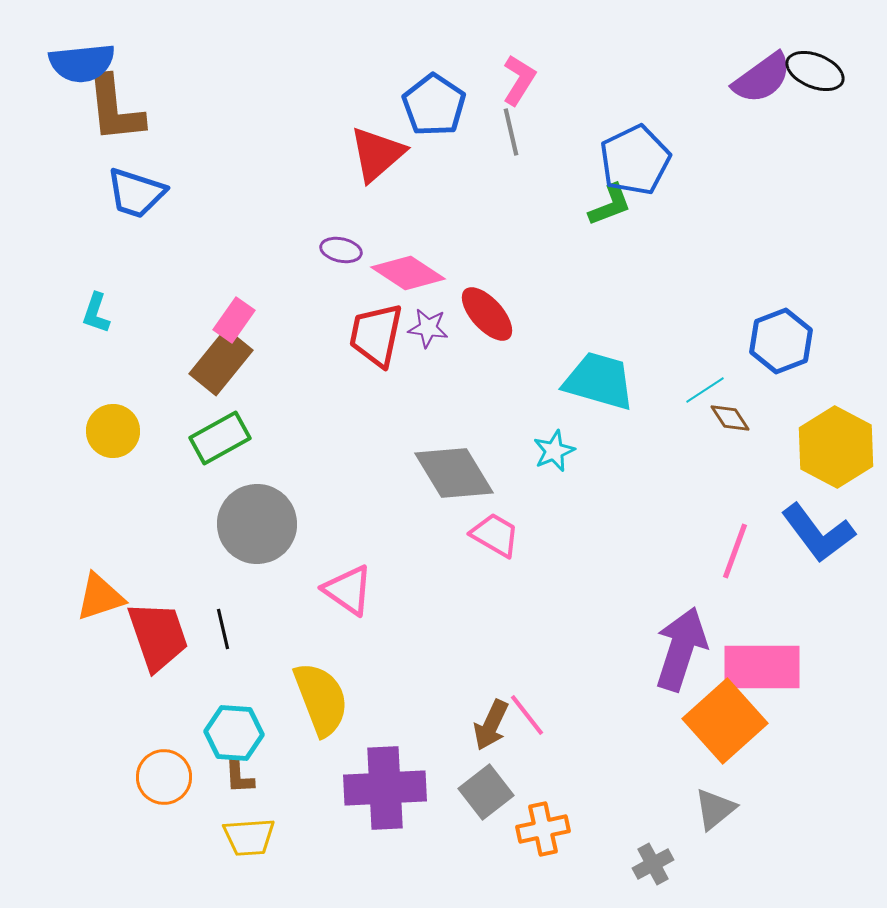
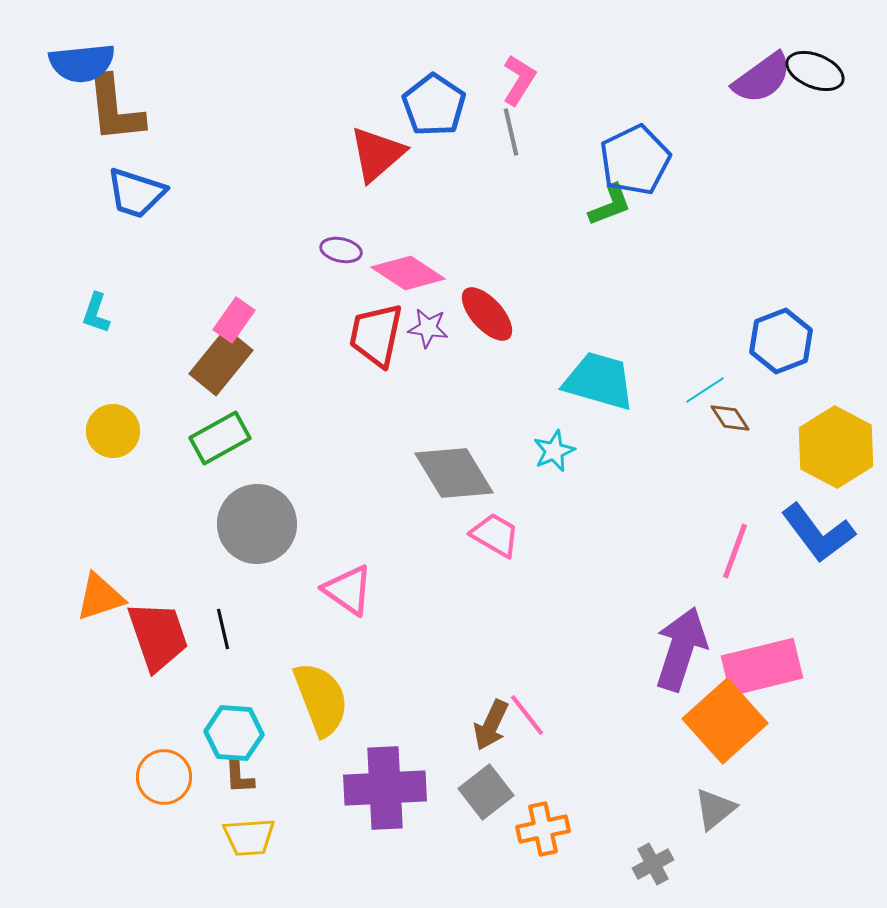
pink rectangle at (762, 667): rotated 14 degrees counterclockwise
